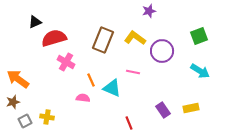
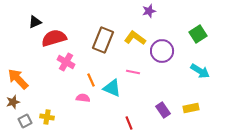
green square: moved 1 px left, 2 px up; rotated 12 degrees counterclockwise
orange arrow: rotated 10 degrees clockwise
